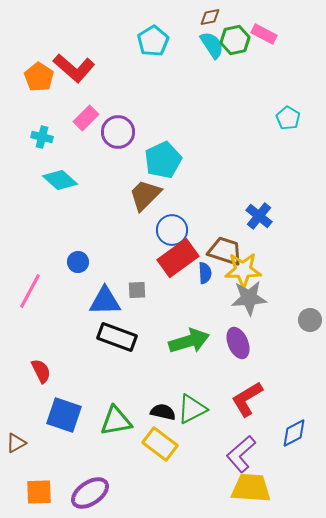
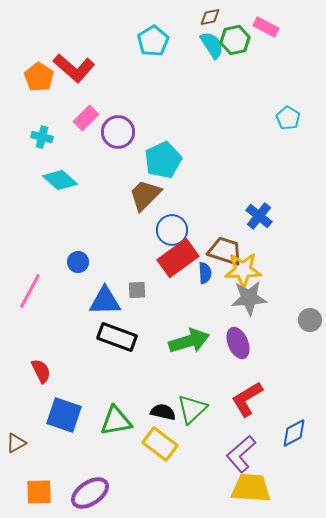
pink rectangle at (264, 34): moved 2 px right, 7 px up
green triangle at (192, 409): rotated 16 degrees counterclockwise
